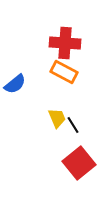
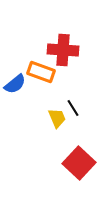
red cross: moved 2 px left, 7 px down
orange rectangle: moved 23 px left; rotated 8 degrees counterclockwise
black line: moved 17 px up
red square: rotated 8 degrees counterclockwise
